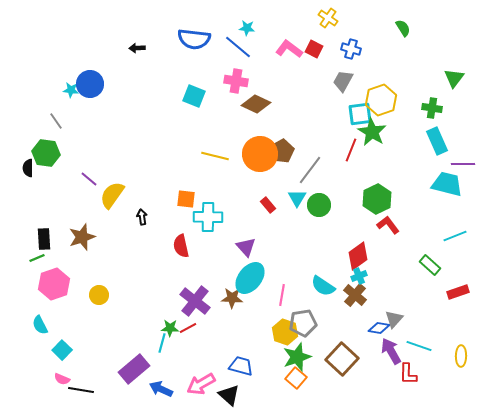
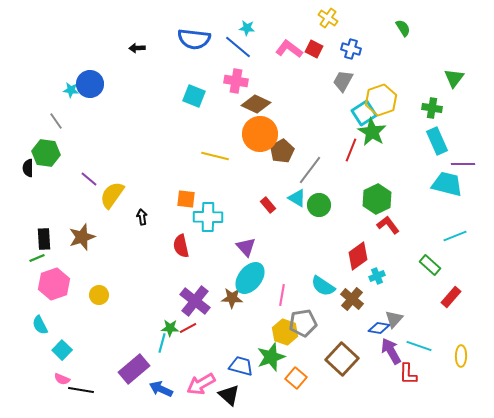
cyan square at (360, 114): moved 4 px right, 1 px up; rotated 25 degrees counterclockwise
orange circle at (260, 154): moved 20 px up
cyan triangle at (297, 198): rotated 30 degrees counterclockwise
cyan cross at (359, 276): moved 18 px right
red rectangle at (458, 292): moved 7 px left, 5 px down; rotated 30 degrees counterclockwise
brown cross at (355, 295): moved 3 px left, 4 px down
green star at (297, 357): moved 26 px left
